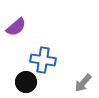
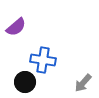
black circle: moved 1 px left
